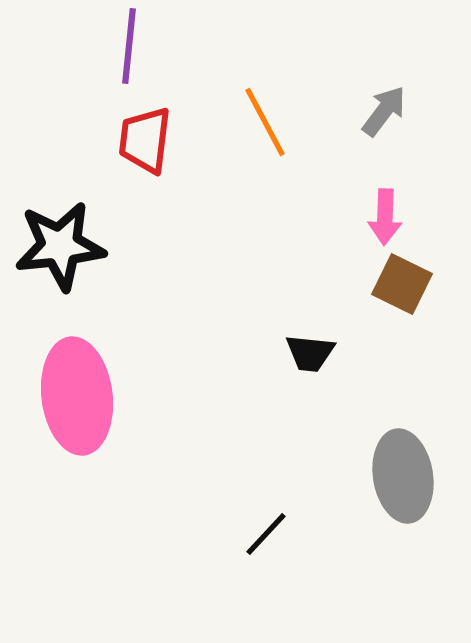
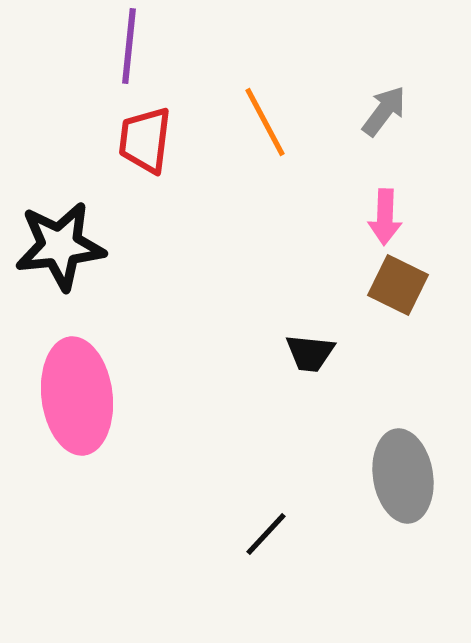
brown square: moved 4 px left, 1 px down
